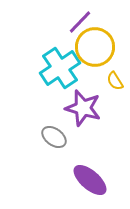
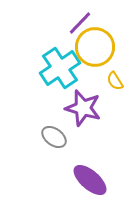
purple line: moved 1 px down
